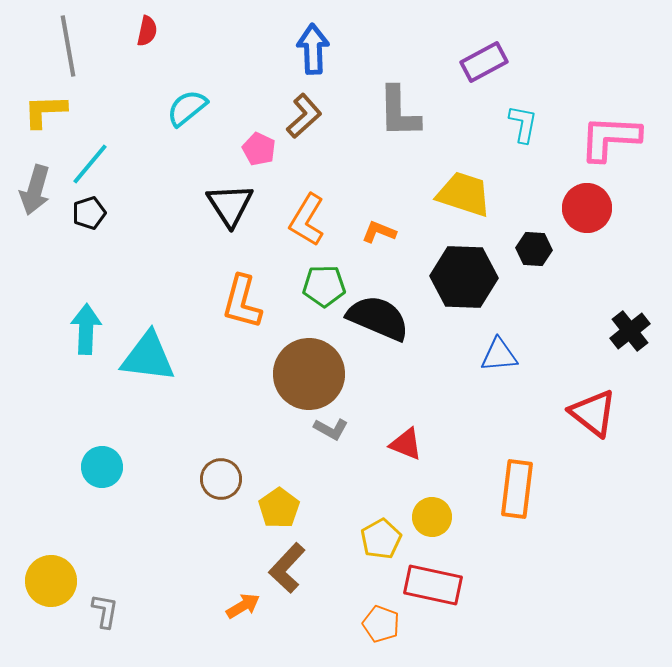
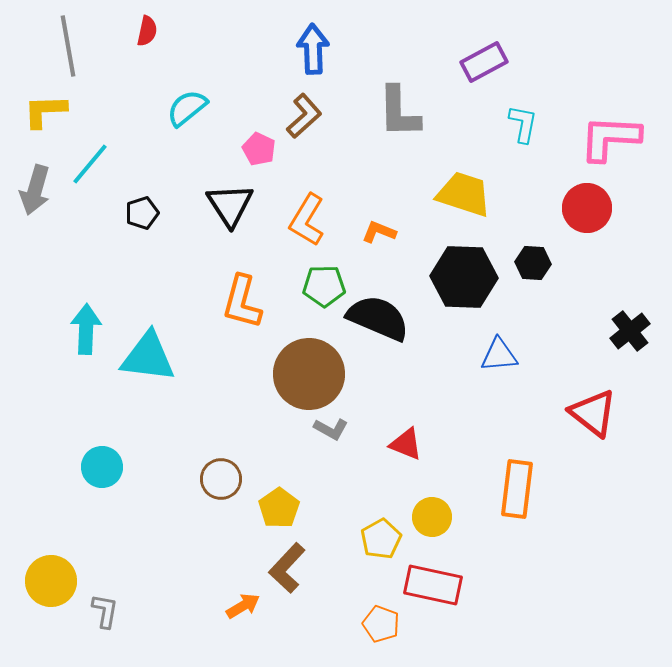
black pentagon at (89, 213): moved 53 px right
black hexagon at (534, 249): moved 1 px left, 14 px down
